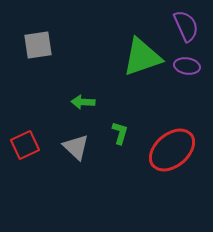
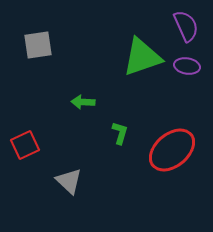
gray triangle: moved 7 px left, 34 px down
